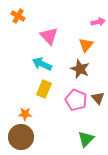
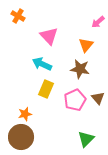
pink arrow: rotated 152 degrees clockwise
brown star: rotated 12 degrees counterclockwise
yellow rectangle: moved 2 px right
pink pentagon: moved 1 px left; rotated 25 degrees clockwise
orange star: rotated 16 degrees counterclockwise
